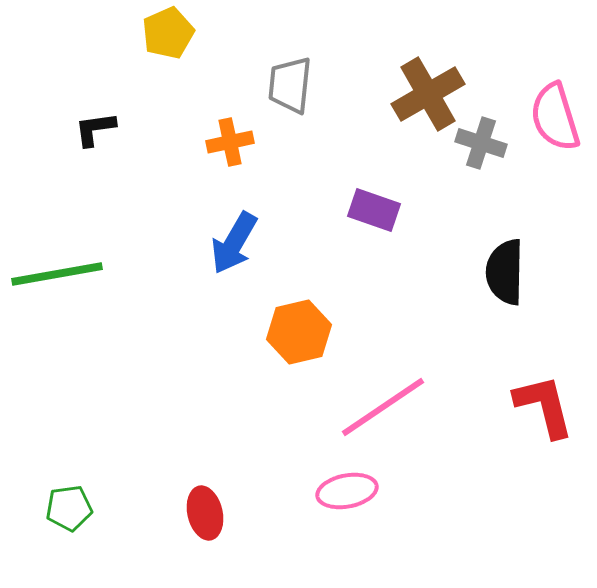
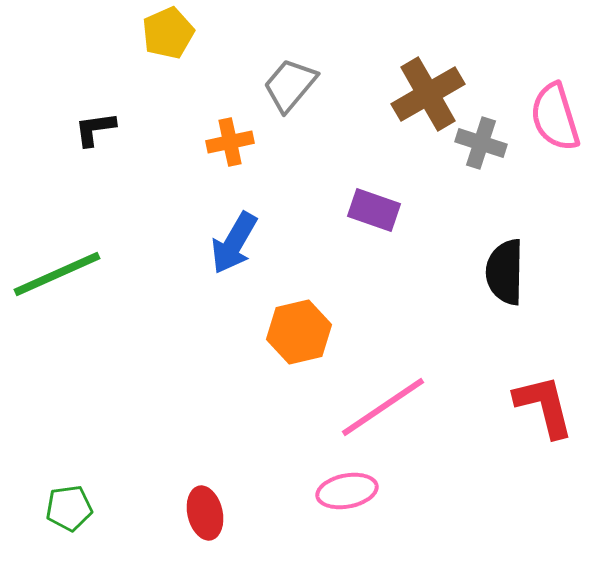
gray trapezoid: rotated 34 degrees clockwise
green line: rotated 14 degrees counterclockwise
